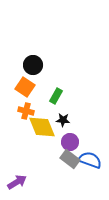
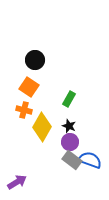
black circle: moved 2 px right, 5 px up
orange square: moved 4 px right
green rectangle: moved 13 px right, 3 px down
orange cross: moved 2 px left, 1 px up
black star: moved 6 px right, 6 px down; rotated 16 degrees clockwise
yellow diamond: rotated 52 degrees clockwise
gray rectangle: moved 2 px right, 1 px down
